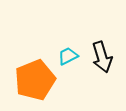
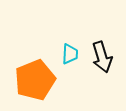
cyan trapezoid: moved 2 px right, 2 px up; rotated 120 degrees clockwise
